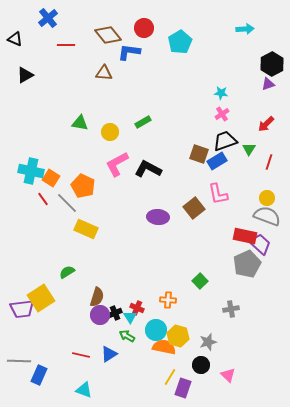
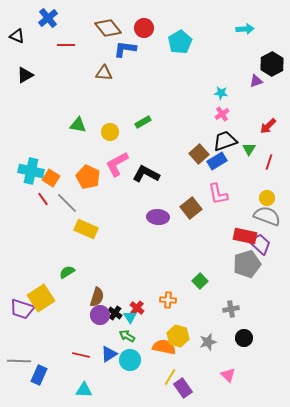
brown diamond at (108, 35): moved 7 px up
black triangle at (15, 39): moved 2 px right, 3 px up
blue L-shape at (129, 52): moved 4 px left, 3 px up
purple triangle at (268, 84): moved 12 px left, 3 px up
green triangle at (80, 123): moved 2 px left, 2 px down
red arrow at (266, 124): moved 2 px right, 2 px down
brown square at (199, 154): rotated 30 degrees clockwise
black L-shape at (148, 169): moved 2 px left, 5 px down
orange pentagon at (83, 186): moved 5 px right, 9 px up
brown square at (194, 208): moved 3 px left
gray pentagon at (247, 264): rotated 8 degrees clockwise
red cross at (137, 308): rotated 16 degrees clockwise
purple trapezoid at (22, 309): rotated 25 degrees clockwise
black cross at (115, 313): rotated 32 degrees counterclockwise
cyan circle at (156, 330): moved 26 px left, 30 px down
black circle at (201, 365): moved 43 px right, 27 px up
purple rectangle at (183, 388): rotated 54 degrees counterclockwise
cyan triangle at (84, 390): rotated 18 degrees counterclockwise
